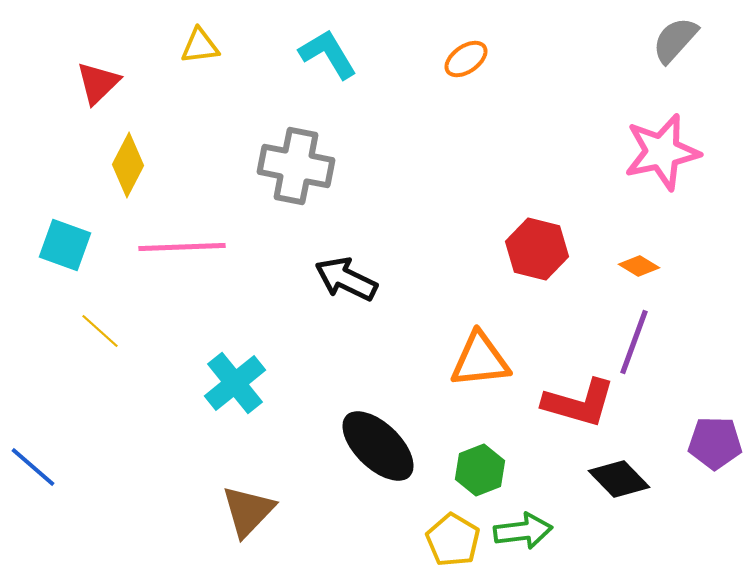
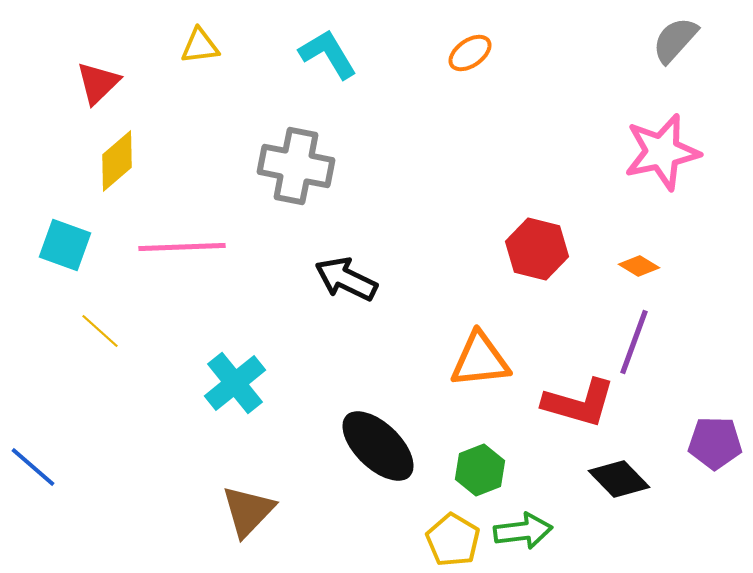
orange ellipse: moved 4 px right, 6 px up
yellow diamond: moved 11 px left, 4 px up; rotated 22 degrees clockwise
